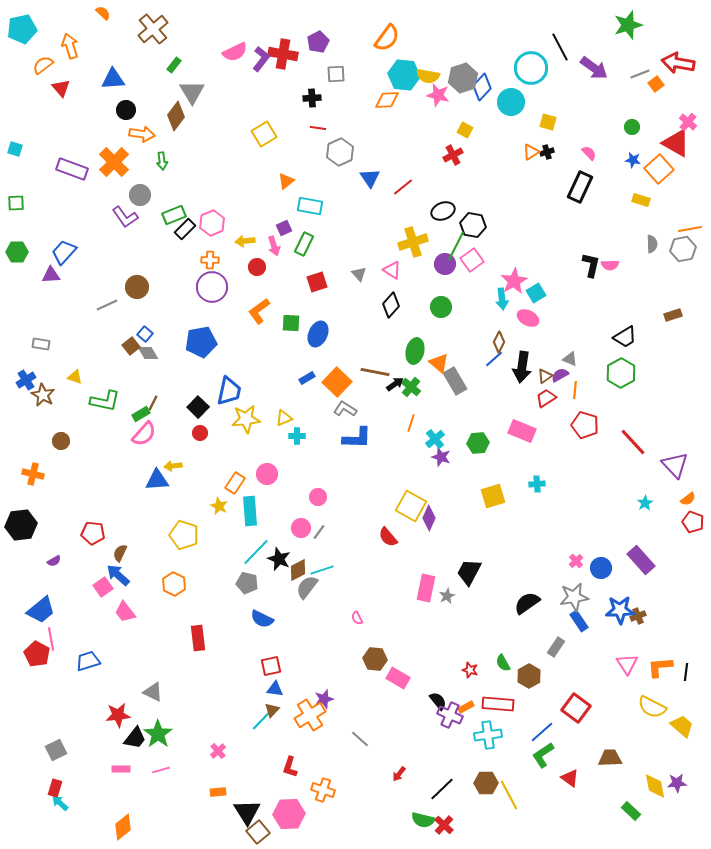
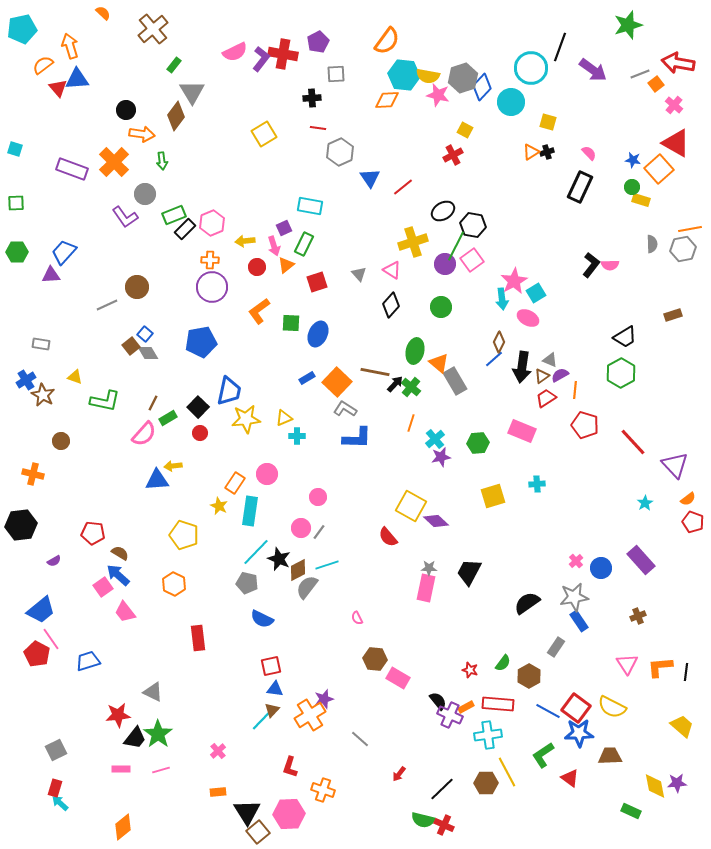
orange semicircle at (387, 38): moved 3 px down
black line at (560, 47): rotated 48 degrees clockwise
purple arrow at (594, 68): moved 1 px left, 2 px down
blue triangle at (113, 79): moved 36 px left
red triangle at (61, 88): moved 3 px left
pink cross at (688, 122): moved 14 px left, 17 px up
green circle at (632, 127): moved 60 px down
orange triangle at (286, 181): moved 84 px down
gray circle at (140, 195): moved 5 px right, 1 px up
black ellipse at (443, 211): rotated 10 degrees counterclockwise
black L-shape at (591, 265): rotated 25 degrees clockwise
gray triangle at (570, 359): moved 20 px left, 1 px down
brown triangle at (545, 376): moved 3 px left
black arrow at (395, 384): rotated 12 degrees counterclockwise
green rectangle at (141, 414): moved 27 px right, 4 px down
purple star at (441, 457): rotated 30 degrees counterclockwise
cyan rectangle at (250, 511): rotated 12 degrees clockwise
purple diamond at (429, 518): moved 7 px right, 3 px down; rotated 70 degrees counterclockwise
brown semicircle at (120, 553): rotated 96 degrees clockwise
cyan line at (322, 570): moved 5 px right, 5 px up
gray star at (447, 596): moved 18 px left, 28 px up; rotated 28 degrees clockwise
blue star at (620, 610): moved 41 px left, 123 px down
pink line at (51, 639): rotated 25 degrees counterclockwise
green semicircle at (503, 663): rotated 114 degrees counterclockwise
yellow semicircle at (652, 707): moved 40 px left
blue line at (542, 732): moved 6 px right, 21 px up; rotated 70 degrees clockwise
brown trapezoid at (610, 758): moved 2 px up
yellow line at (509, 795): moved 2 px left, 23 px up
green rectangle at (631, 811): rotated 18 degrees counterclockwise
red cross at (444, 825): rotated 18 degrees counterclockwise
